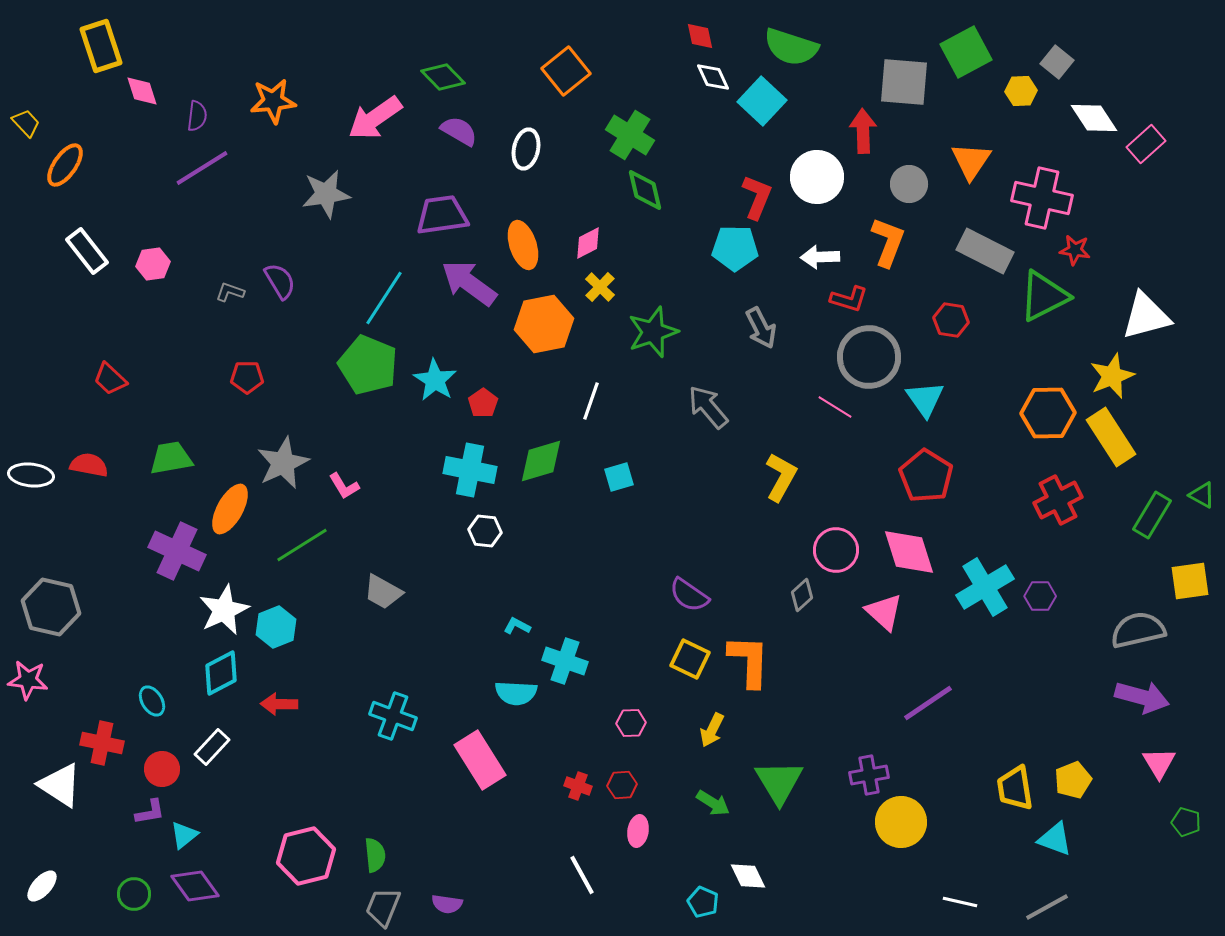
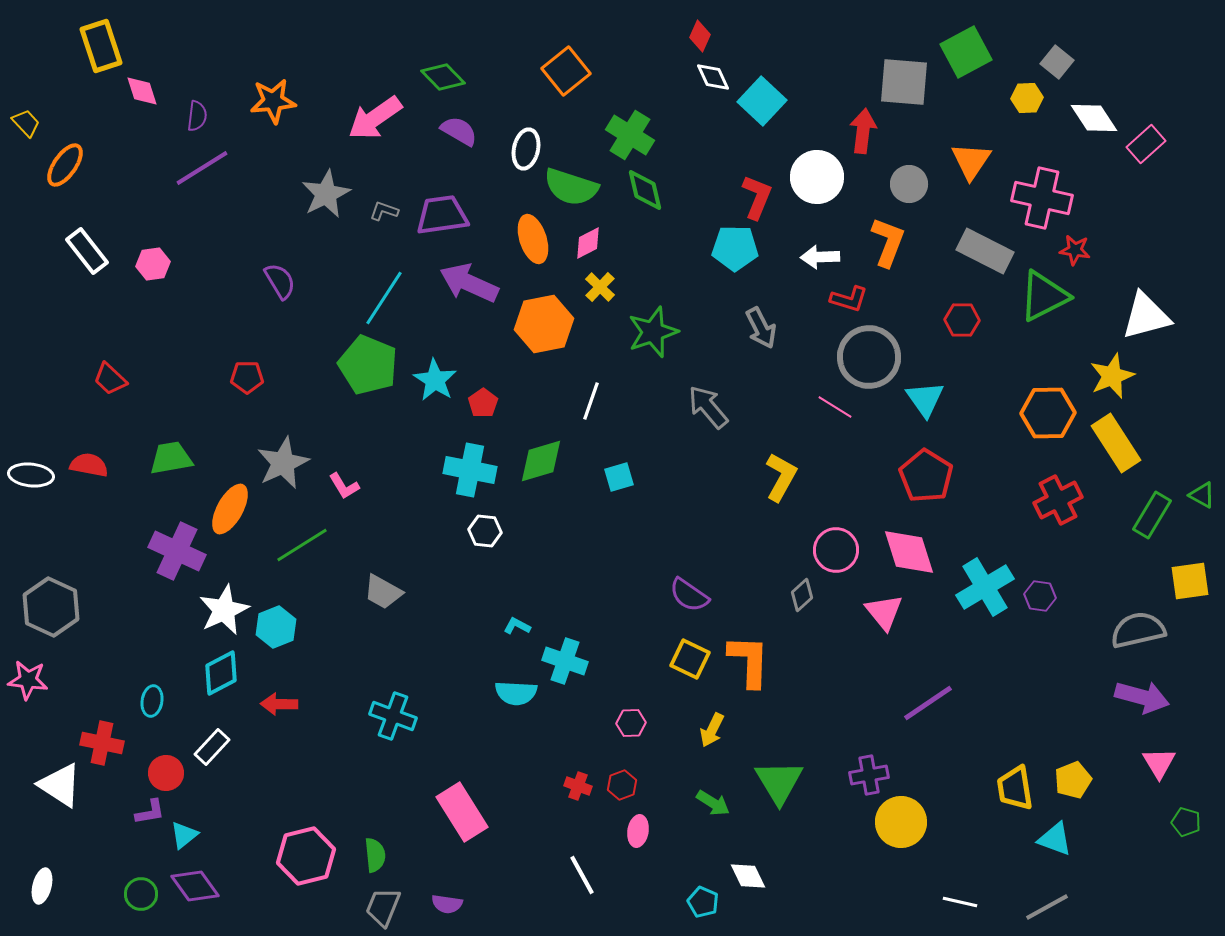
red diamond at (700, 36): rotated 36 degrees clockwise
green semicircle at (791, 47): moved 220 px left, 140 px down
yellow hexagon at (1021, 91): moved 6 px right, 7 px down
red arrow at (863, 131): rotated 9 degrees clockwise
gray star at (326, 194): rotated 18 degrees counterclockwise
orange ellipse at (523, 245): moved 10 px right, 6 px up
purple arrow at (469, 283): rotated 12 degrees counterclockwise
gray L-shape at (230, 292): moved 154 px right, 81 px up
red hexagon at (951, 320): moved 11 px right; rotated 8 degrees counterclockwise
yellow rectangle at (1111, 437): moved 5 px right, 6 px down
purple hexagon at (1040, 596): rotated 8 degrees clockwise
gray hexagon at (51, 607): rotated 12 degrees clockwise
pink triangle at (884, 612): rotated 9 degrees clockwise
cyan ellipse at (152, 701): rotated 40 degrees clockwise
pink rectangle at (480, 760): moved 18 px left, 52 px down
red circle at (162, 769): moved 4 px right, 4 px down
red hexagon at (622, 785): rotated 16 degrees counterclockwise
white ellipse at (42, 886): rotated 28 degrees counterclockwise
green circle at (134, 894): moved 7 px right
